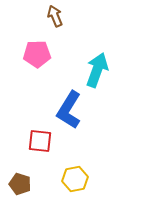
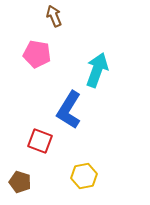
brown arrow: moved 1 px left
pink pentagon: rotated 12 degrees clockwise
red square: rotated 15 degrees clockwise
yellow hexagon: moved 9 px right, 3 px up
brown pentagon: moved 2 px up
